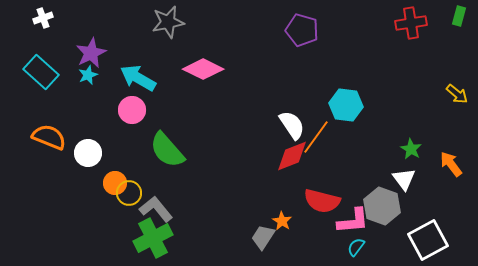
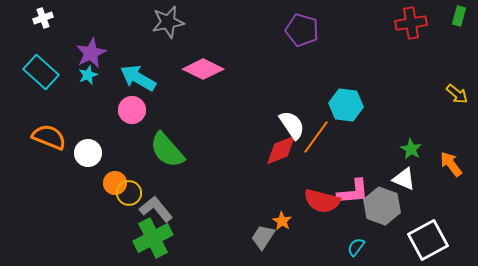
red diamond: moved 11 px left, 6 px up
white triangle: rotated 30 degrees counterclockwise
pink L-shape: moved 29 px up
